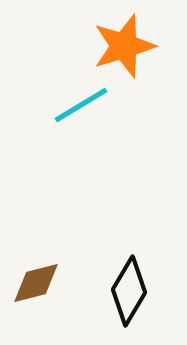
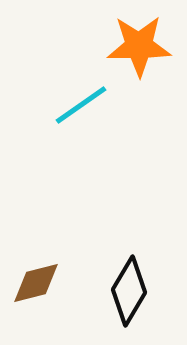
orange star: moved 15 px right; rotated 16 degrees clockwise
cyan line: rotated 4 degrees counterclockwise
